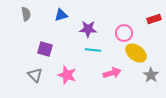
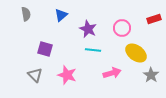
blue triangle: rotated 24 degrees counterclockwise
purple star: rotated 24 degrees clockwise
pink circle: moved 2 px left, 5 px up
